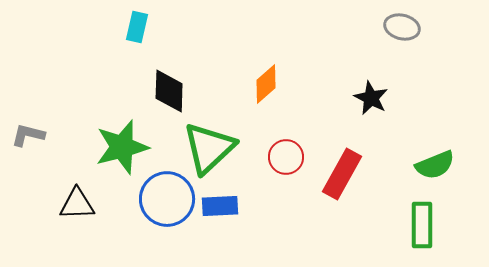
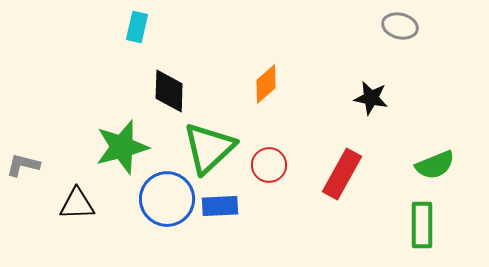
gray ellipse: moved 2 px left, 1 px up
black star: rotated 16 degrees counterclockwise
gray L-shape: moved 5 px left, 30 px down
red circle: moved 17 px left, 8 px down
